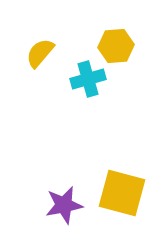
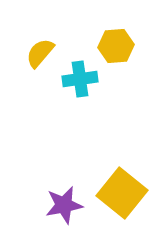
cyan cross: moved 8 px left; rotated 8 degrees clockwise
yellow square: rotated 24 degrees clockwise
